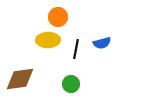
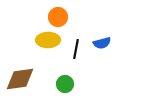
green circle: moved 6 px left
